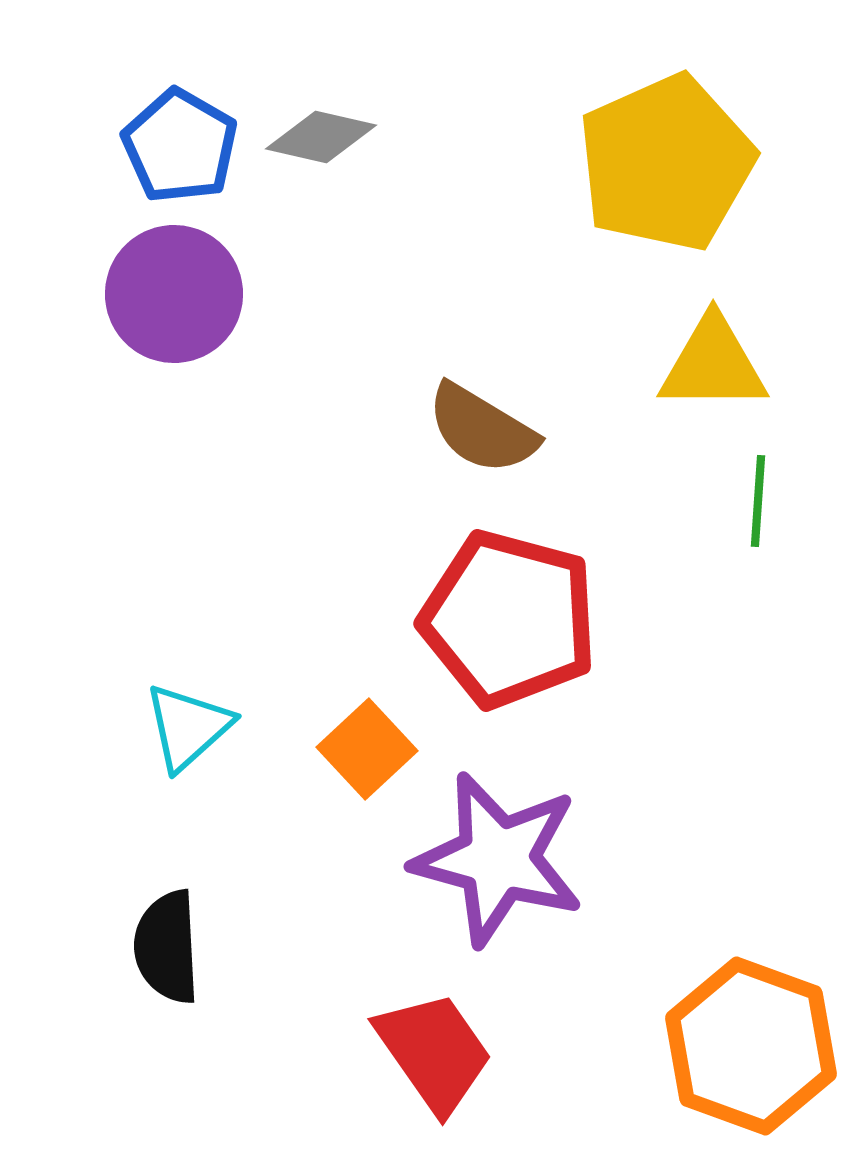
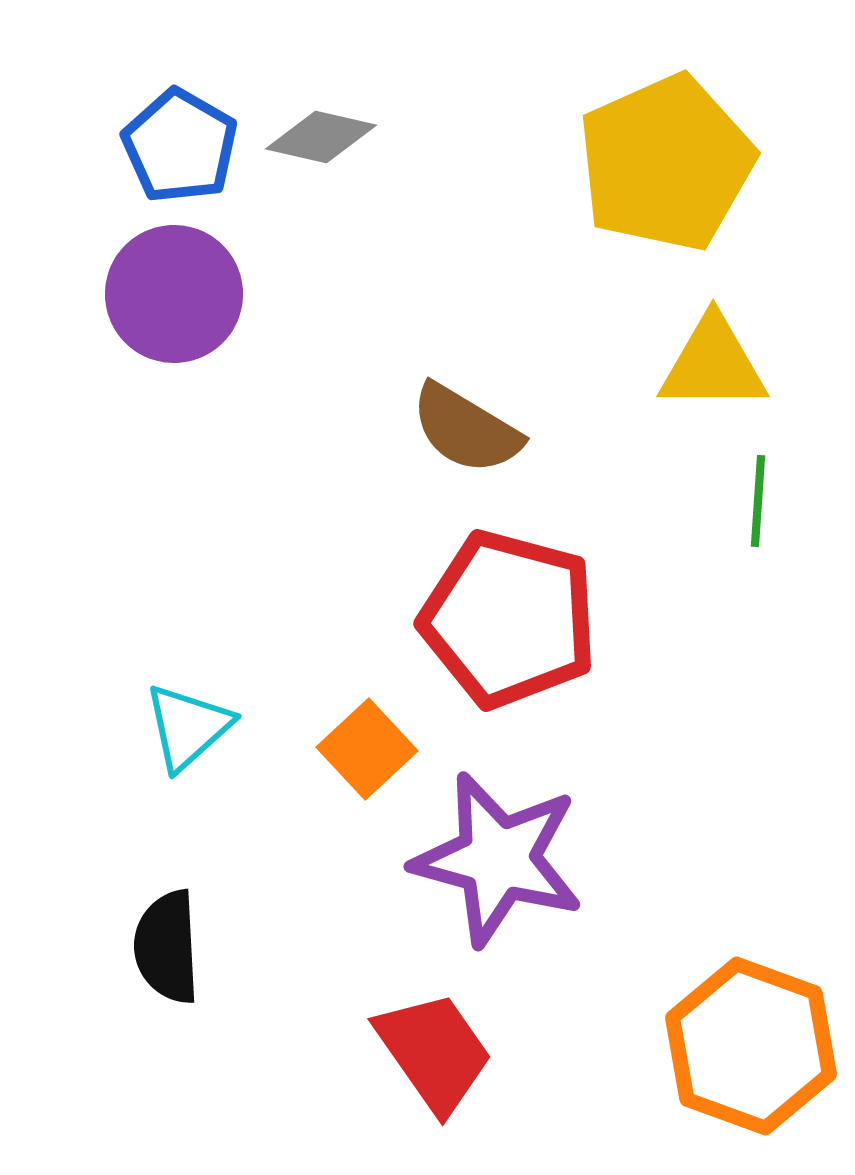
brown semicircle: moved 16 px left
